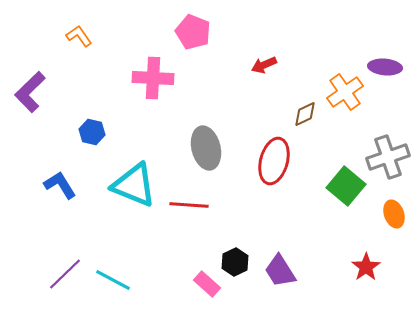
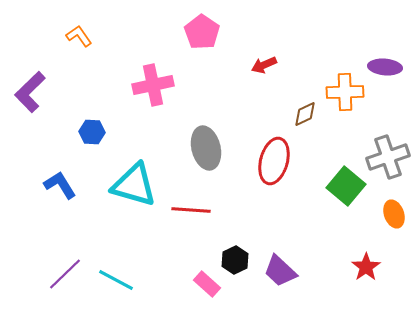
pink pentagon: moved 9 px right; rotated 12 degrees clockwise
pink cross: moved 7 px down; rotated 15 degrees counterclockwise
orange cross: rotated 33 degrees clockwise
blue hexagon: rotated 10 degrees counterclockwise
cyan triangle: rotated 6 degrees counterclockwise
red line: moved 2 px right, 5 px down
black hexagon: moved 2 px up
purple trapezoid: rotated 15 degrees counterclockwise
cyan line: moved 3 px right
